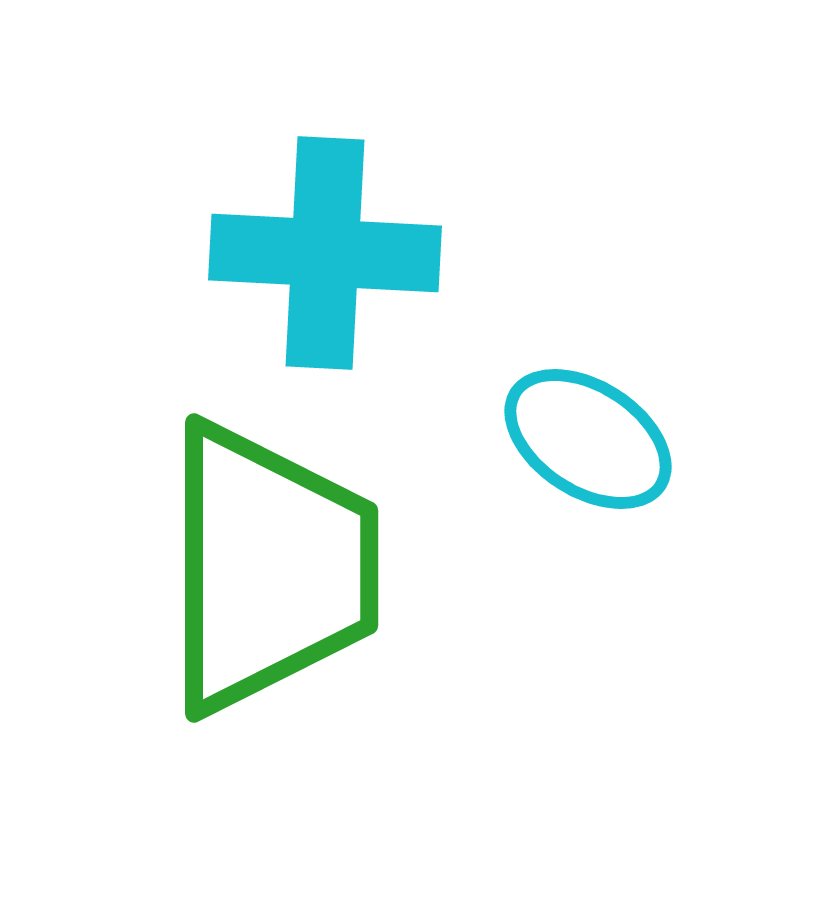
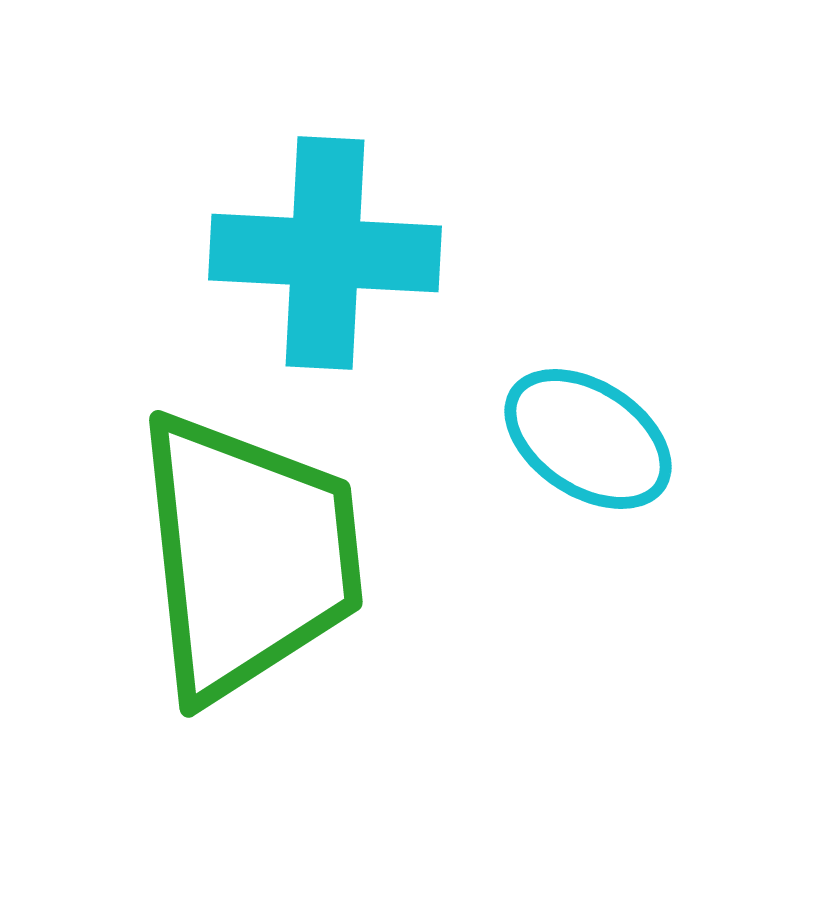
green trapezoid: moved 21 px left, 12 px up; rotated 6 degrees counterclockwise
